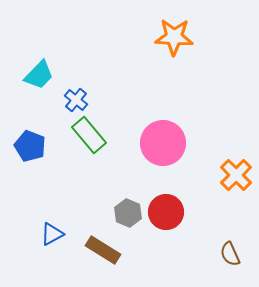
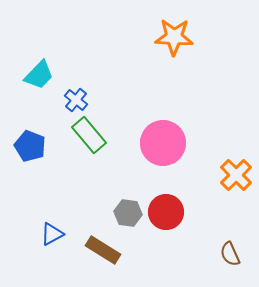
gray hexagon: rotated 16 degrees counterclockwise
